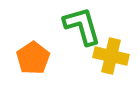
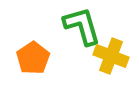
yellow cross: rotated 8 degrees clockwise
